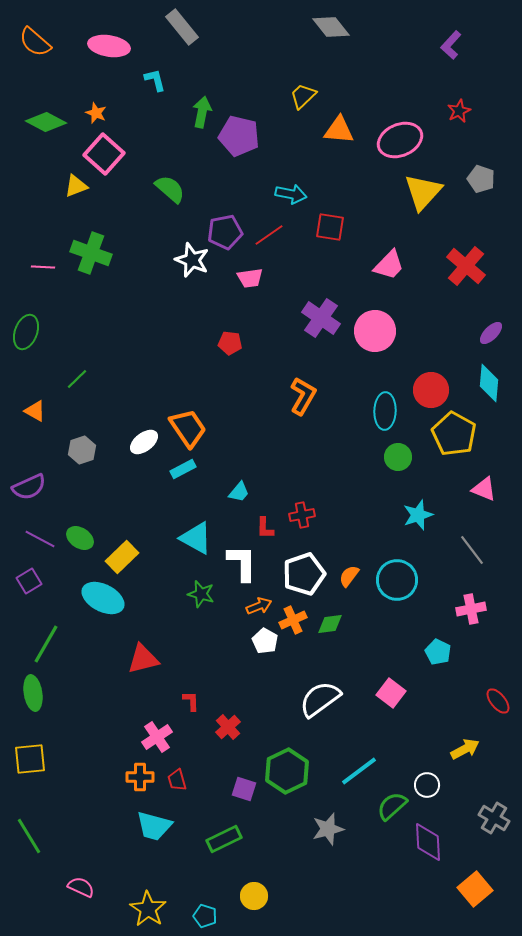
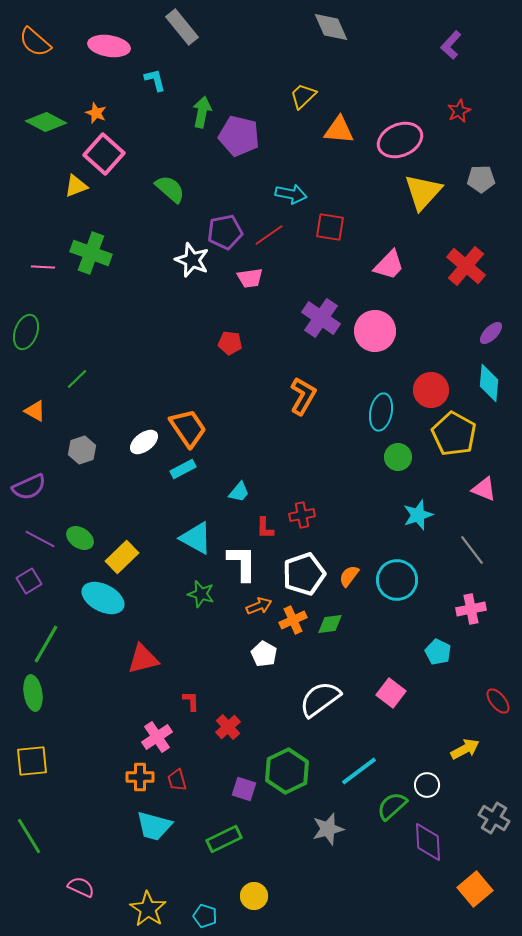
gray diamond at (331, 27): rotated 15 degrees clockwise
gray pentagon at (481, 179): rotated 20 degrees counterclockwise
cyan ellipse at (385, 411): moved 4 px left, 1 px down; rotated 9 degrees clockwise
white pentagon at (265, 641): moved 1 px left, 13 px down
yellow square at (30, 759): moved 2 px right, 2 px down
